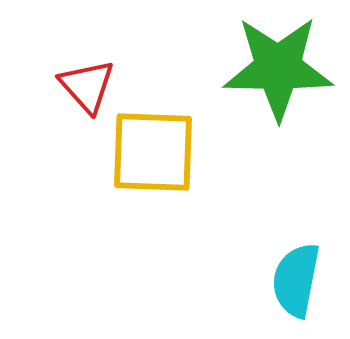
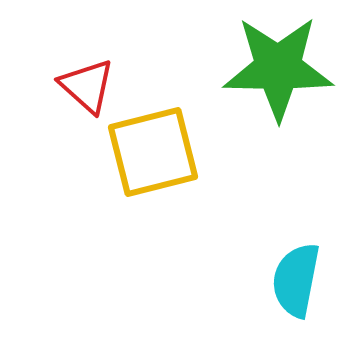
red triangle: rotated 6 degrees counterclockwise
yellow square: rotated 16 degrees counterclockwise
